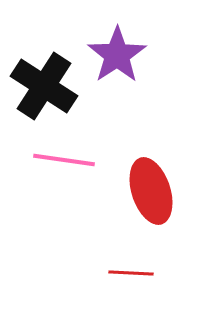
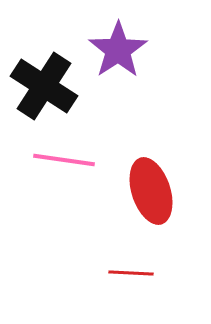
purple star: moved 1 px right, 5 px up
